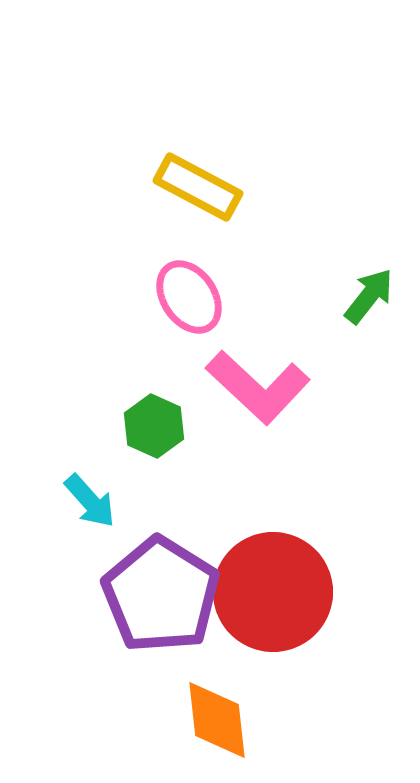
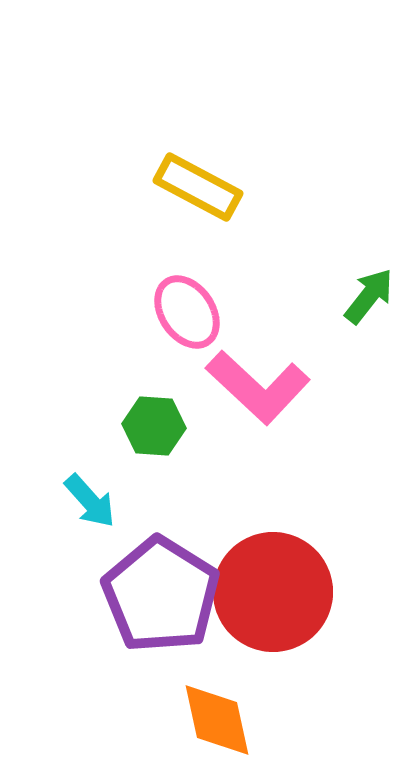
pink ellipse: moved 2 px left, 15 px down
green hexagon: rotated 20 degrees counterclockwise
orange diamond: rotated 6 degrees counterclockwise
